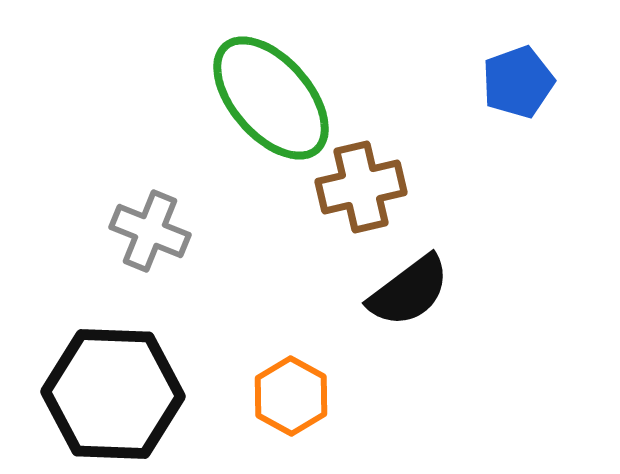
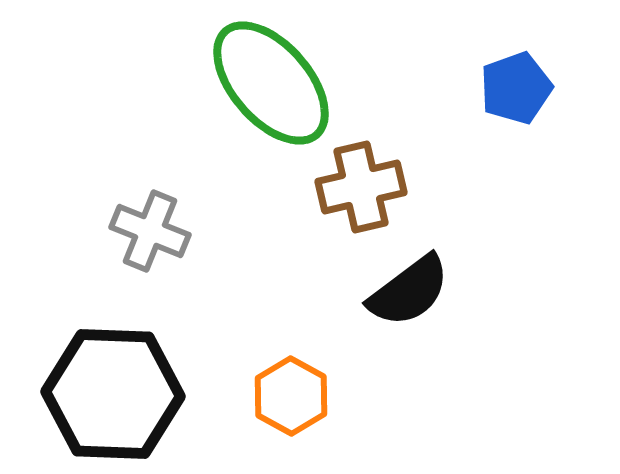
blue pentagon: moved 2 px left, 6 px down
green ellipse: moved 15 px up
